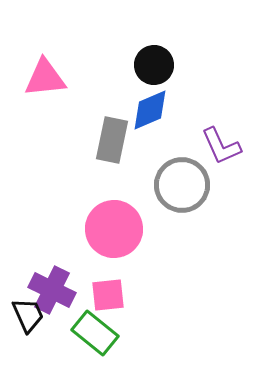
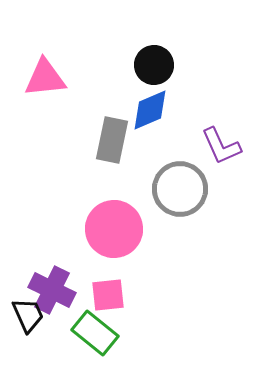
gray circle: moved 2 px left, 4 px down
